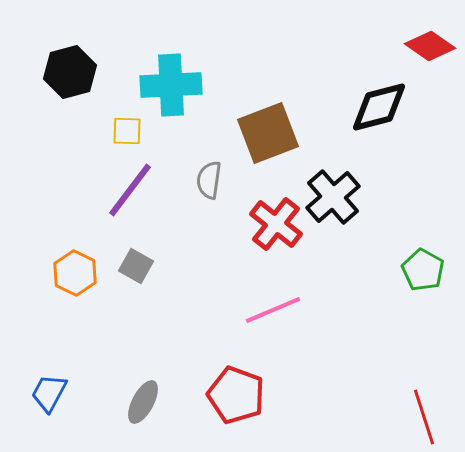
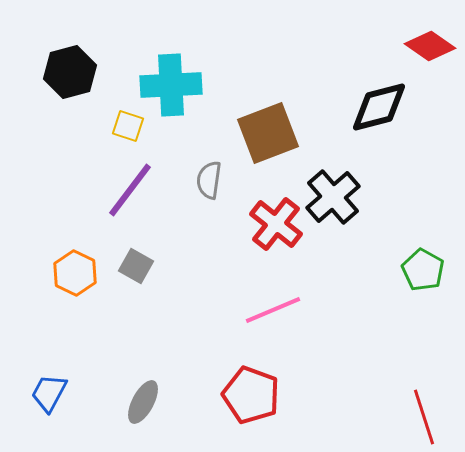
yellow square: moved 1 px right, 5 px up; rotated 16 degrees clockwise
red pentagon: moved 15 px right
